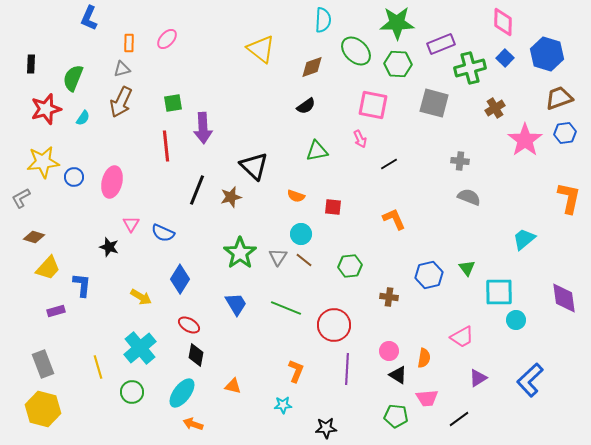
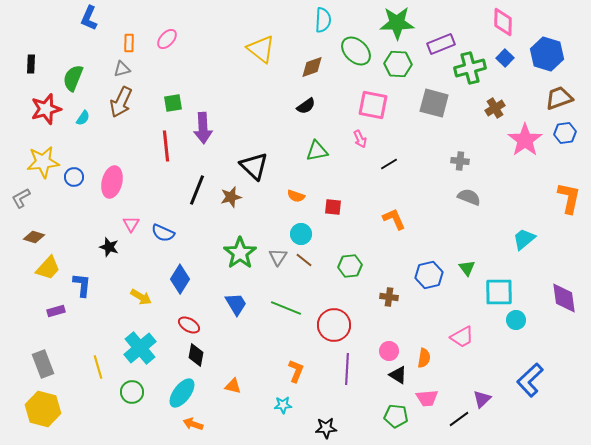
purple triangle at (478, 378): moved 4 px right, 21 px down; rotated 12 degrees counterclockwise
